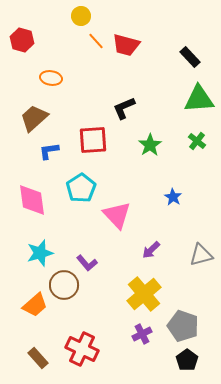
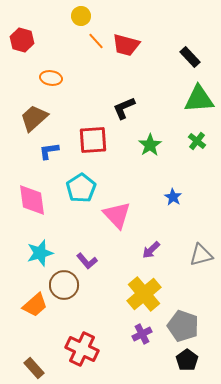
purple L-shape: moved 2 px up
brown rectangle: moved 4 px left, 10 px down
